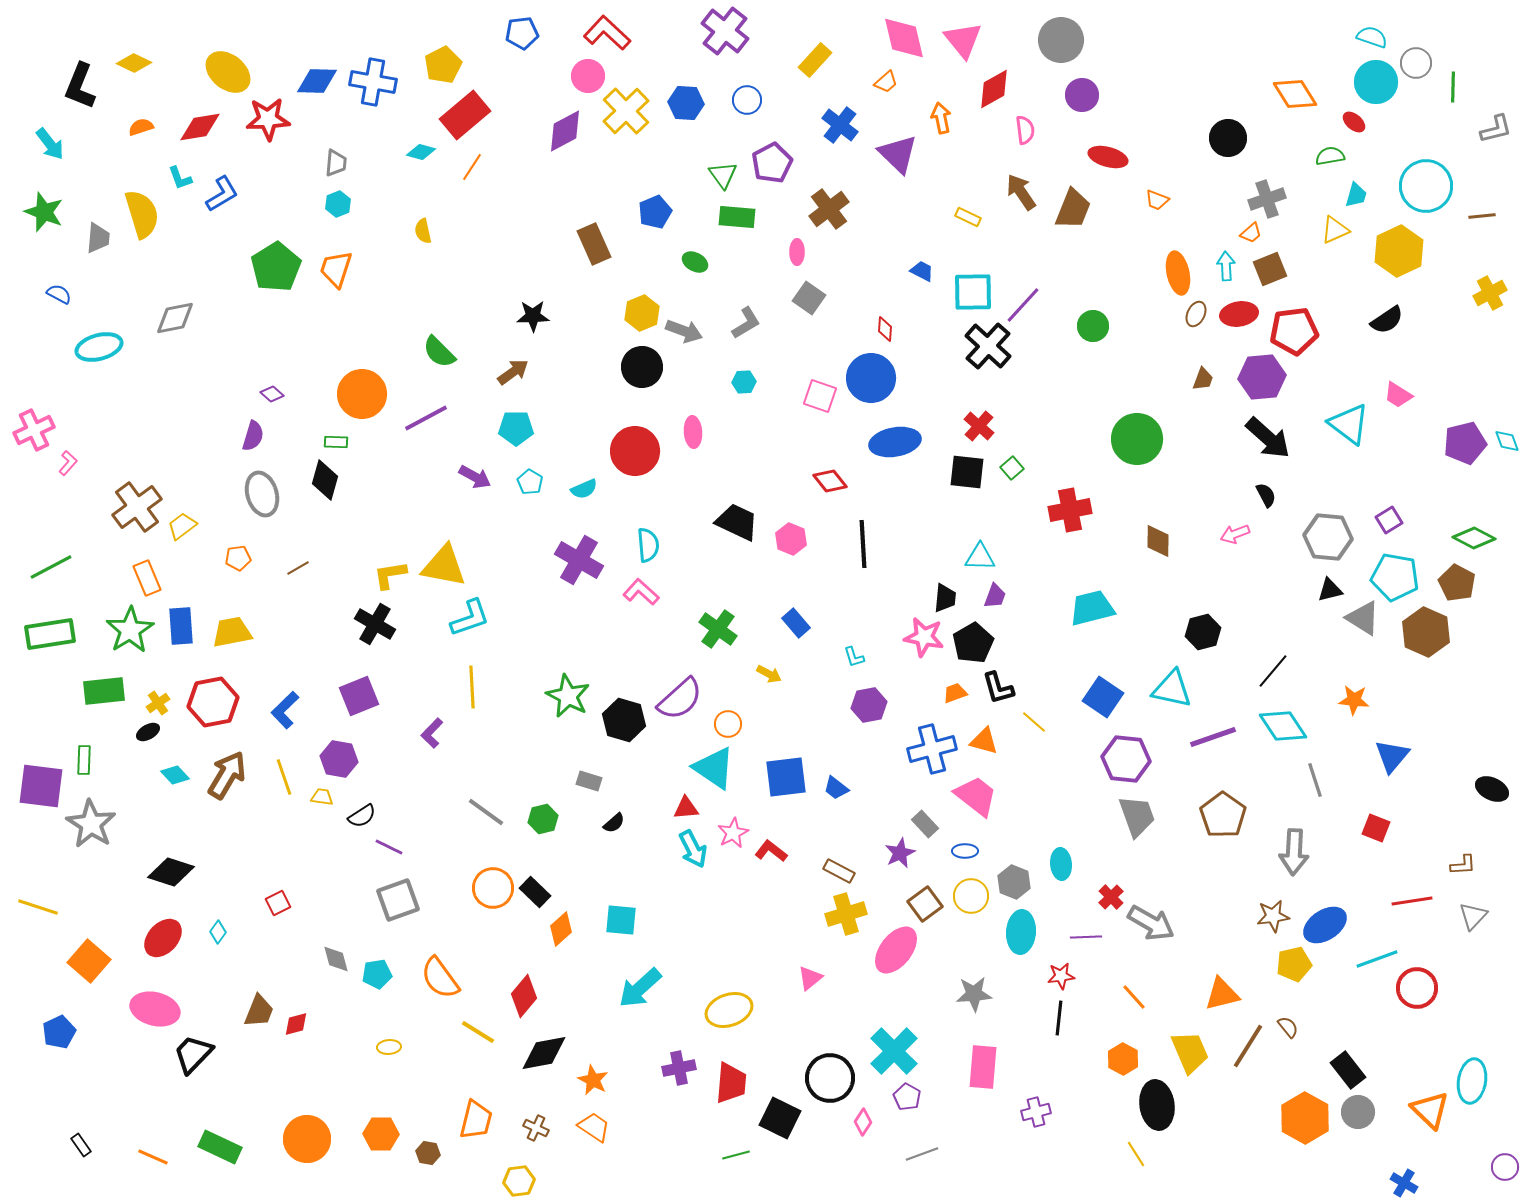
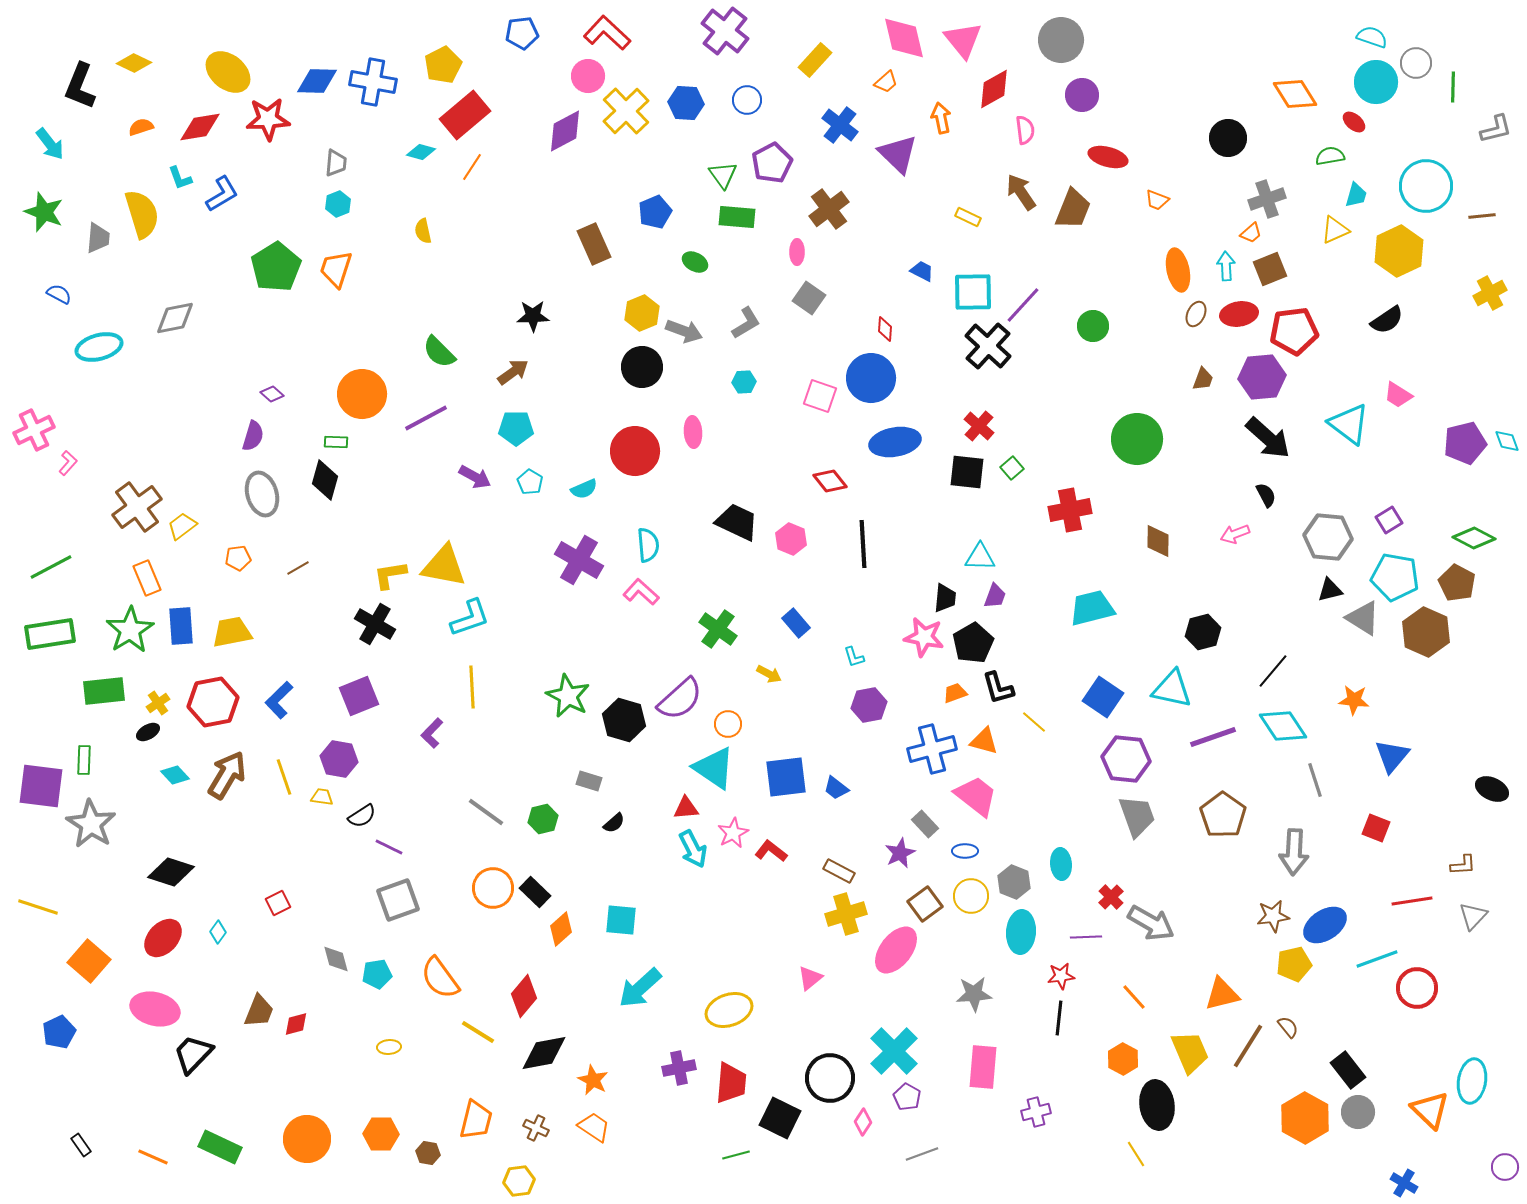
orange ellipse at (1178, 273): moved 3 px up
blue L-shape at (285, 710): moved 6 px left, 10 px up
